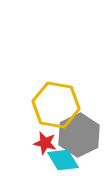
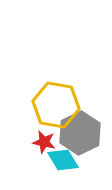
gray hexagon: moved 1 px right, 2 px up
red star: moved 1 px left, 1 px up
